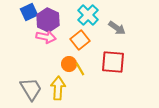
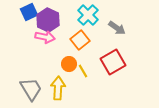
pink arrow: moved 1 px left
red square: rotated 35 degrees counterclockwise
yellow line: moved 3 px right, 2 px down
